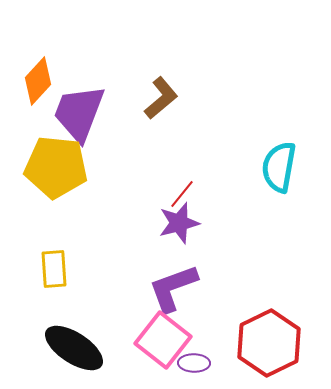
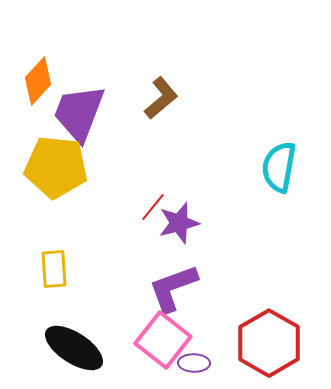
red line: moved 29 px left, 13 px down
red hexagon: rotated 4 degrees counterclockwise
